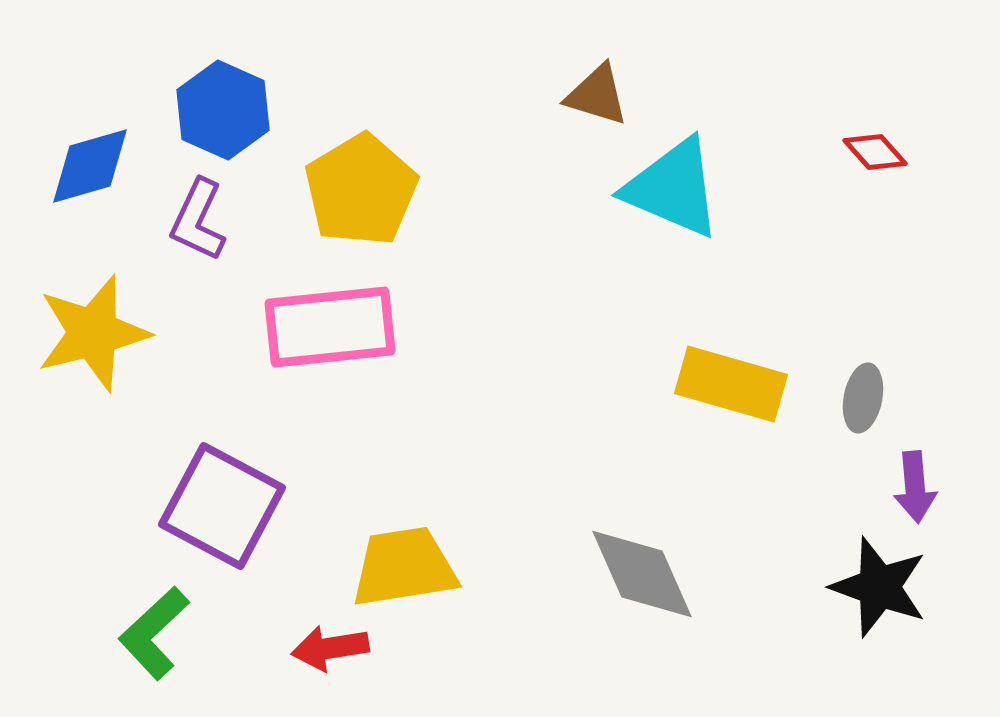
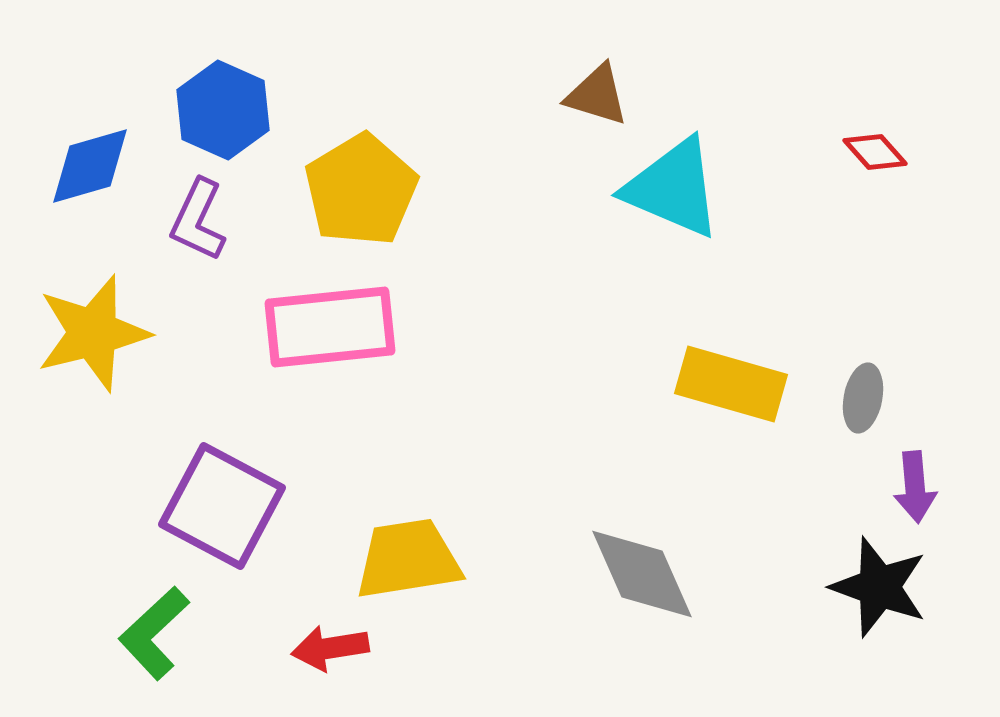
yellow trapezoid: moved 4 px right, 8 px up
